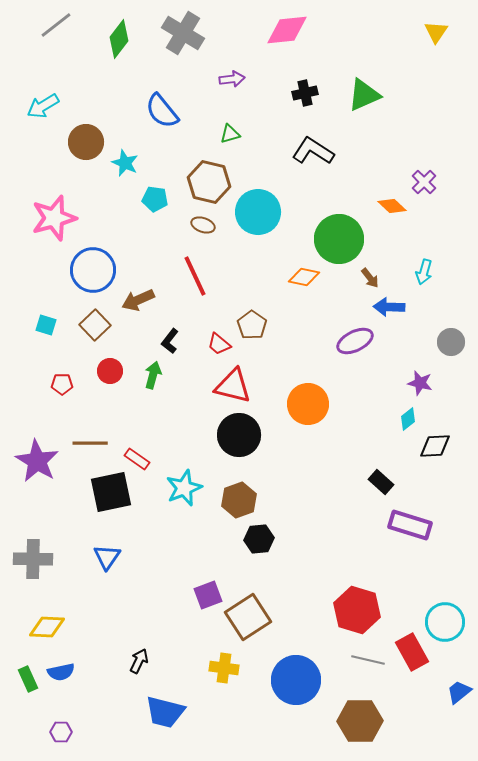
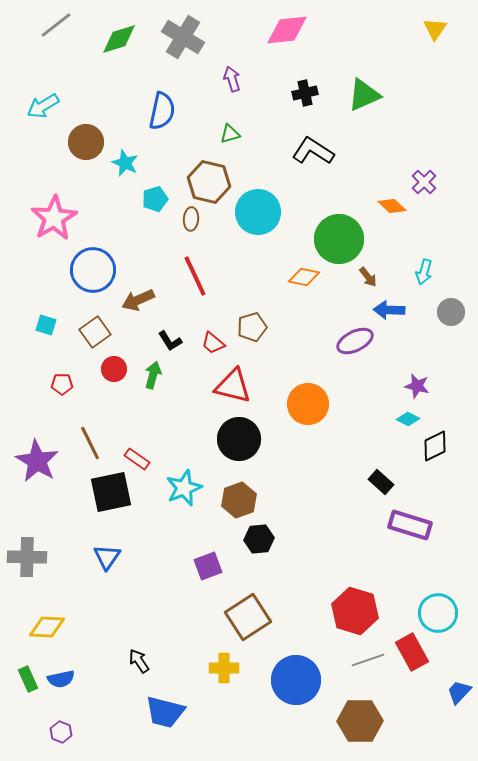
yellow triangle at (436, 32): moved 1 px left, 3 px up
gray cross at (183, 33): moved 4 px down
green diamond at (119, 39): rotated 36 degrees clockwise
purple arrow at (232, 79): rotated 100 degrees counterclockwise
blue semicircle at (162, 111): rotated 129 degrees counterclockwise
cyan pentagon at (155, 199): rotated 25 degrees counterclockwise
pink star at (54, 218): rotated 15 degrees counterclockwise
brown ellipse at (203, 225): moved 12 px left, 6 px up; rotated 75 degrees clockwise
brown arrow at (370, 278): moved 2 px left, 1 px up
blue arrow at (389, 307): moved 3 px down
brown square at (95, 325): moved 7 px down; rotated 8 degrees clockwise
brown pentagon at (252, 325): moved 2 px down; rotated 20 degrees clockwise
black L-shape at (170, 341): rotated 70 degrees counterclockwise
gray circle at (451, 342): moved 30 px up
red trapezoid at (219, 344): moved 6 px left, 1 px up
red circle at (110, 371): moved 4 px right, 2 px up
purple star at (420, 383): moved 3 px left, 3 px down
cyan diamond at (408, 419): rotated 65 degrees clockwise
black circle at (239, 435): moved 4 px down
brown line at (90, 443): rotated 64 degrees clockwise
black diamond at (435, 446): rotated 24 degrees counterclockwise
gray cross at (33, 559): moved 6 px left, 2 px up
purple square at (208, 595): moved 29 px up
red hexagon at (357, 610): moved 2 px left, 1 px down
cyan circle at (445, 622): moved 7 px left, 9 px up
gray line at (368, 660): rotated 32 degrees counterclockwise
black arrow at (139, 661): rotated 60 degrees counterclockwise
yellow cross at (224, 668): rotated 8 degrees counterclockwise
blue semicircle at (61, 672): moved 7 px down
blue trapezoid at (459, 692): rotated 8 degrees counterclockwise
purple hexagon at (61, 732): rotated 20 degrees clockwise
